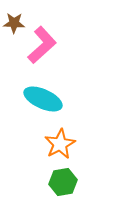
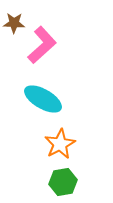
cyan ellipse: rotated 6 degrees clockwise
